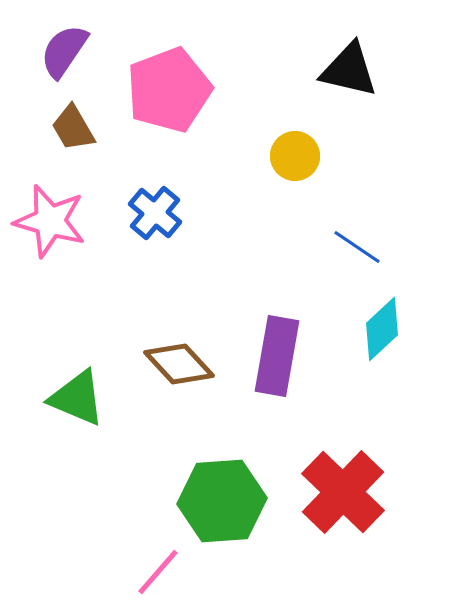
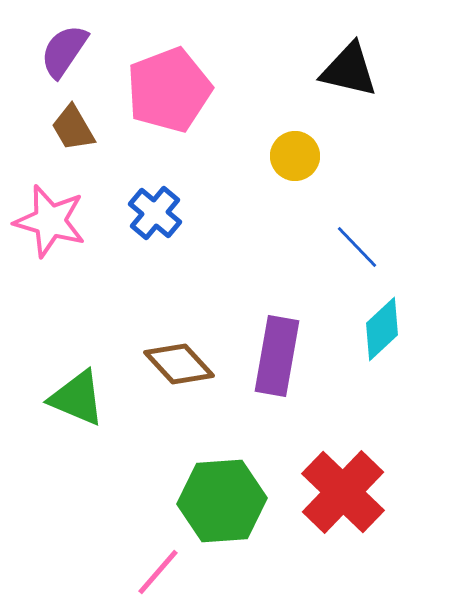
blue line: rotated 12 degrees clockwise
